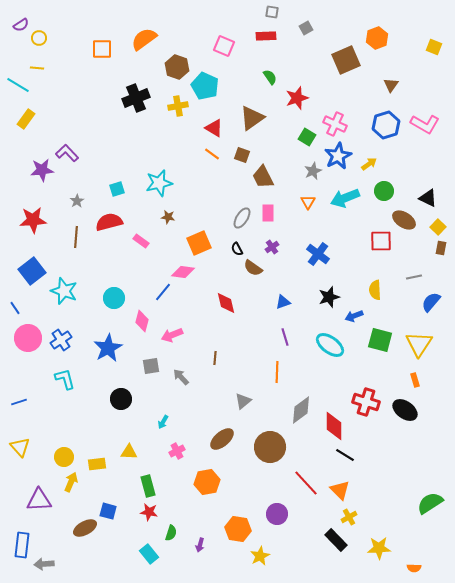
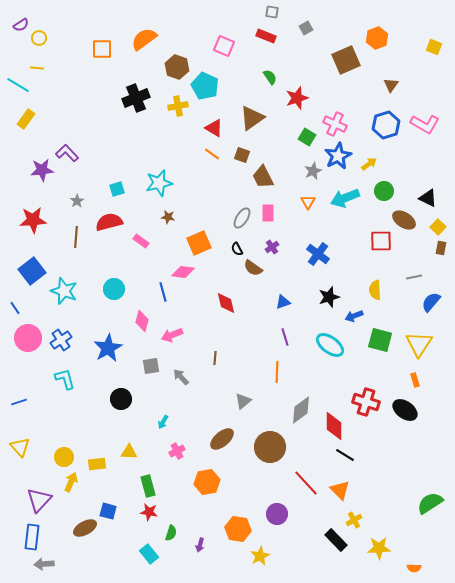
red rectangle at (266, 36): rotated 24 degrees clockwise
blue line at (163, 292): rotated 54 degrees counterclockwise
cyan circle at (114, 298): moved 9 px up
purple triangle at (39, 500): rotated 44 degrees counterclockwise
yellow cross at (349, 517): moved 5 px right, 3 px down
blue rectangle at (22, 545): moved 10 px right, 8 px up
